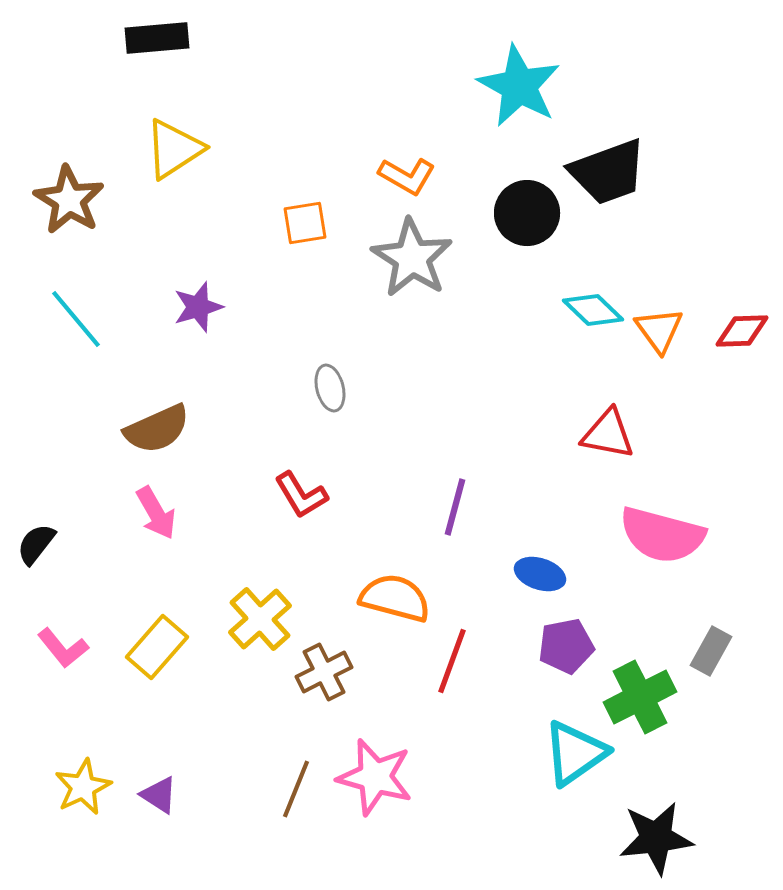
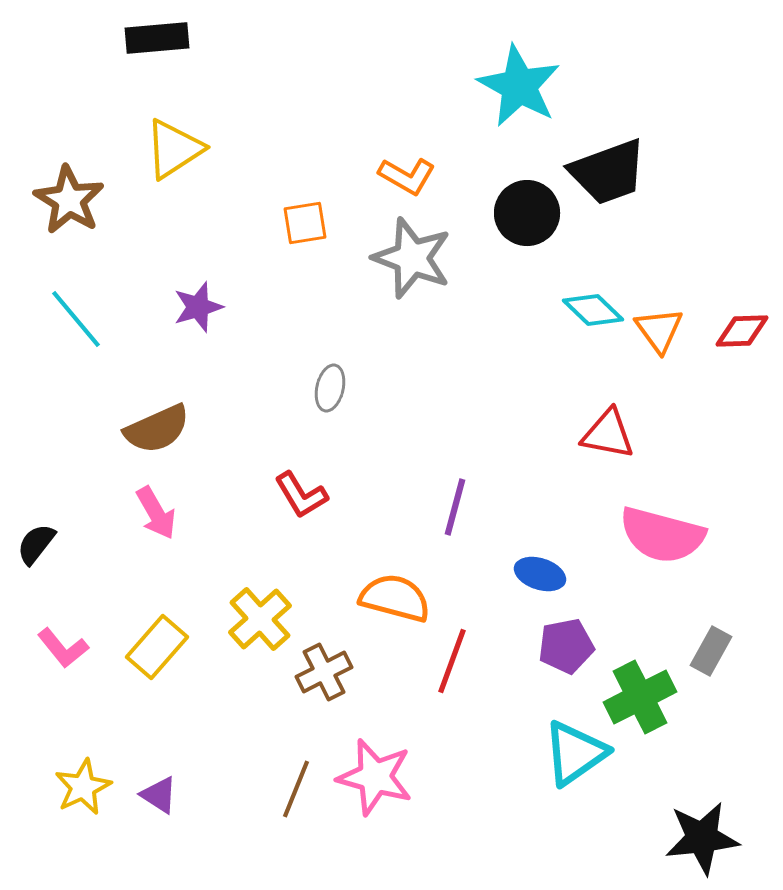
gray star: rotated 12 degrees counterclockwise
gray ellipse: rotated 27 degrees clockwise
black star: moved 46 px right
